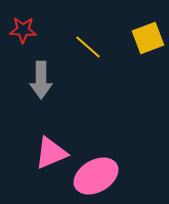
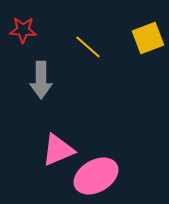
pink triangle: moved 7 px right, 3 px up
